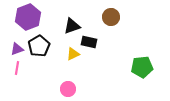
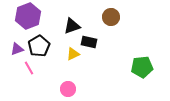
purple hexagon: moved 1 px up
pink line: moved 12 px right; rotated 40 degrees counterclockwise
